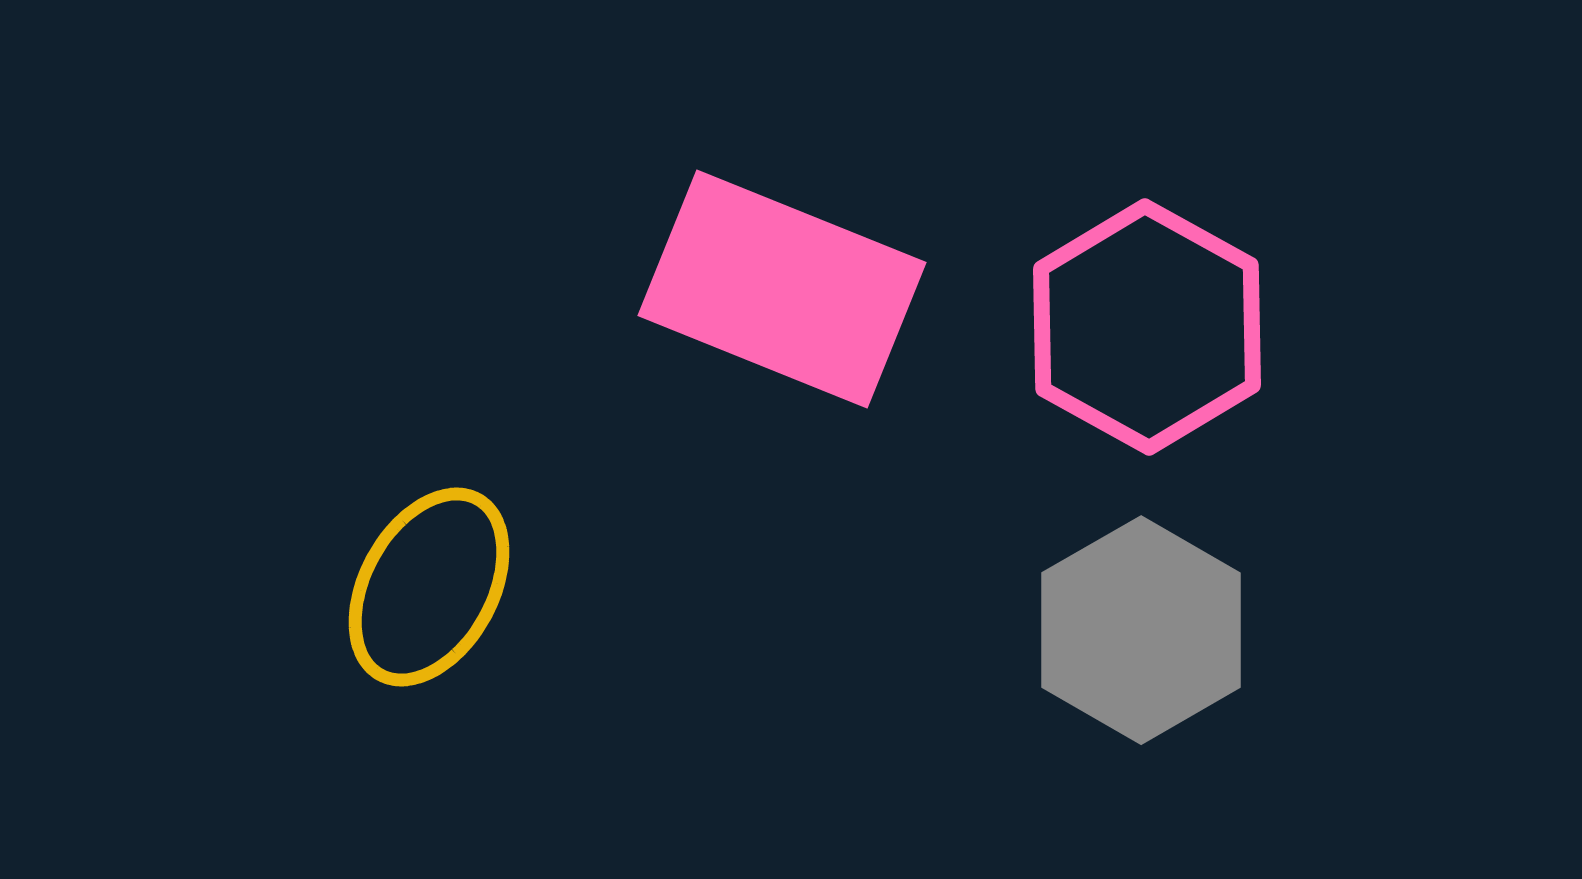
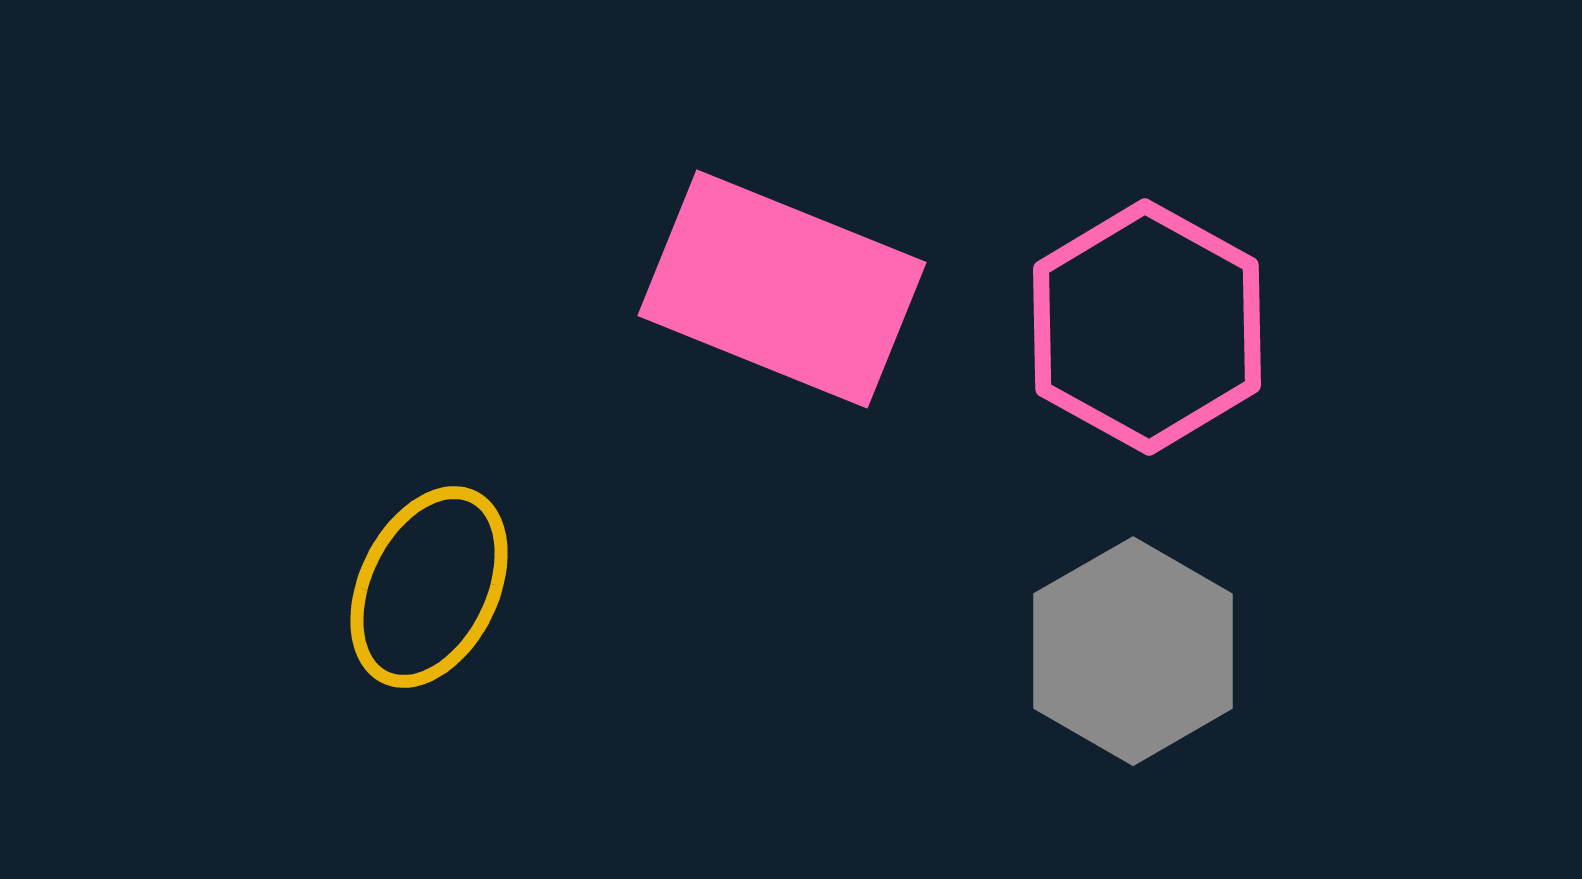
yellow ellipse: rotated 3 degrees counterclockwise
gray hexagon: moved 8 px left, 21 px down
